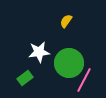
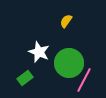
white star: rotated 30 degrees clockwise
